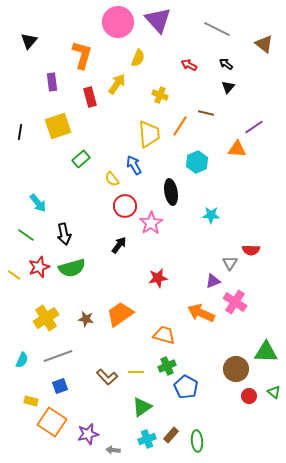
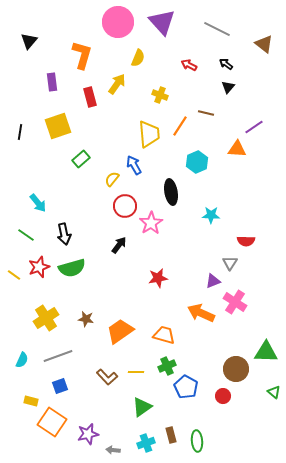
purple triangle at (158, 20): moved 4 px right, 2 px down
yellow semicircle at (112, 179): rotated 77 degrees clockwise
red semicircle at (251, 250): moved 5 px left, 9 px up
orange trapezoid at (120, 314): moved 17 px down
red circle at (249, 396): moved 26 px left
brown rectangle at (171, 435): rotated 56 degrees counterclockwise
cyan cross at (147, 439): moved 1 px left, 4 px down
